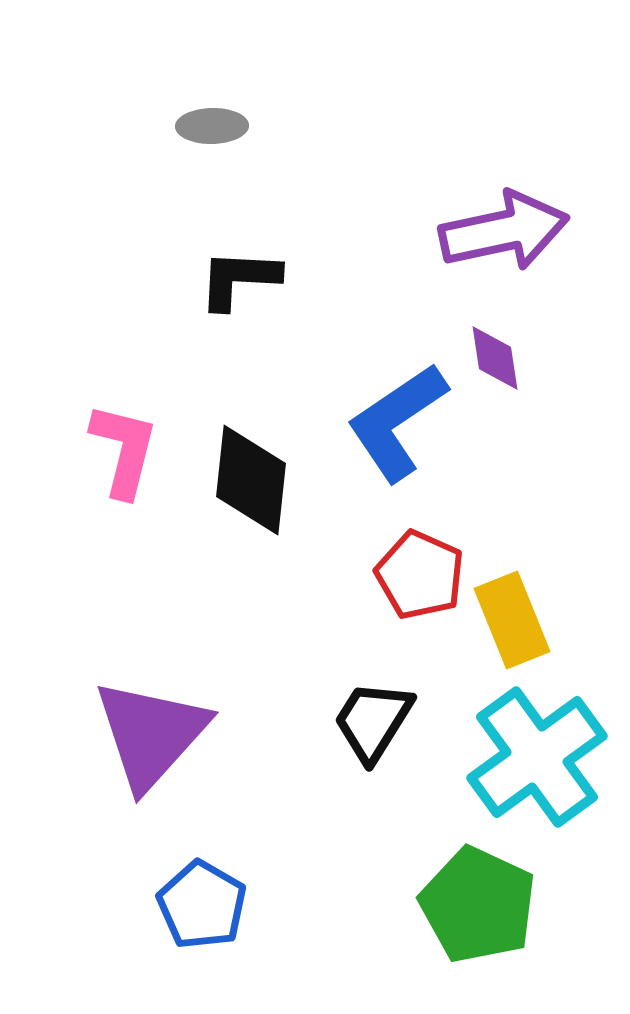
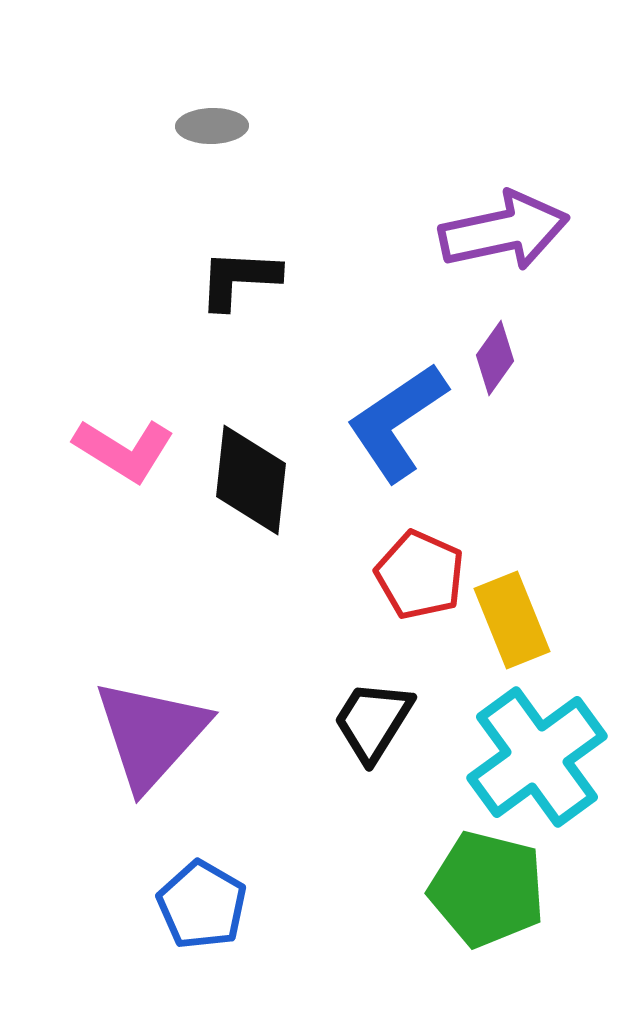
purple diamond: rotated 44 degrees clockwise
pink L-shape: rotated 108 degrees clockwise
green pentagon: moved 9 px right, 16 px up; rotated 11 degrees counterclockwise
